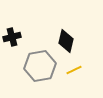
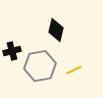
black cross: moved 14 px down
black diamond: moved 10 px left, 11 px up
